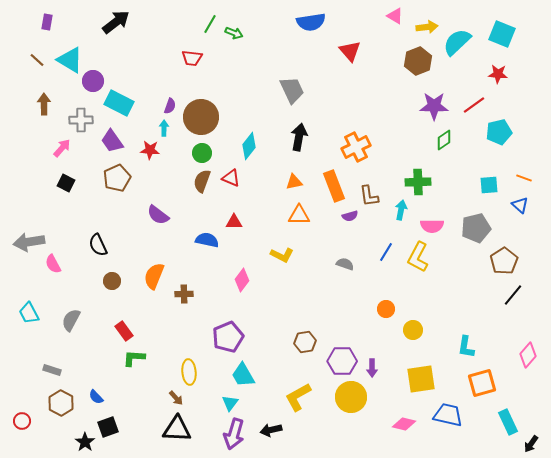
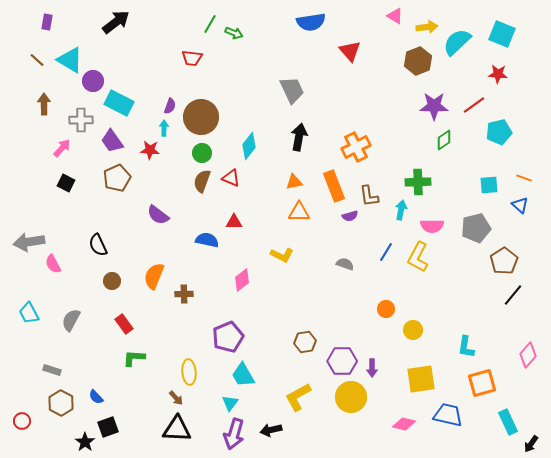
orange triangle at (299, 215): moved 3 px up
pink diamond at (242, 280): rotated 15 degrees clockwise
red rectangle at (124, 331): moved 7 px up
